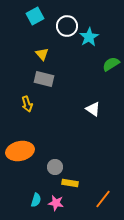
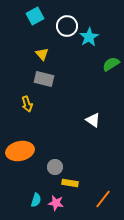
white triangle: moved 11 px down
